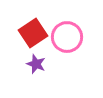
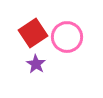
purple star: rotated 12 degrees clockwise
